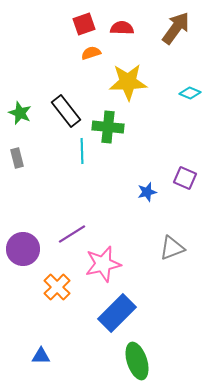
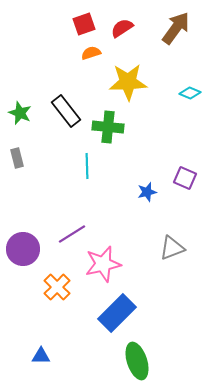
red semicircle: rotated 35 degrees counterclockwise
cyan line: moved 5 px right, 15 px down
